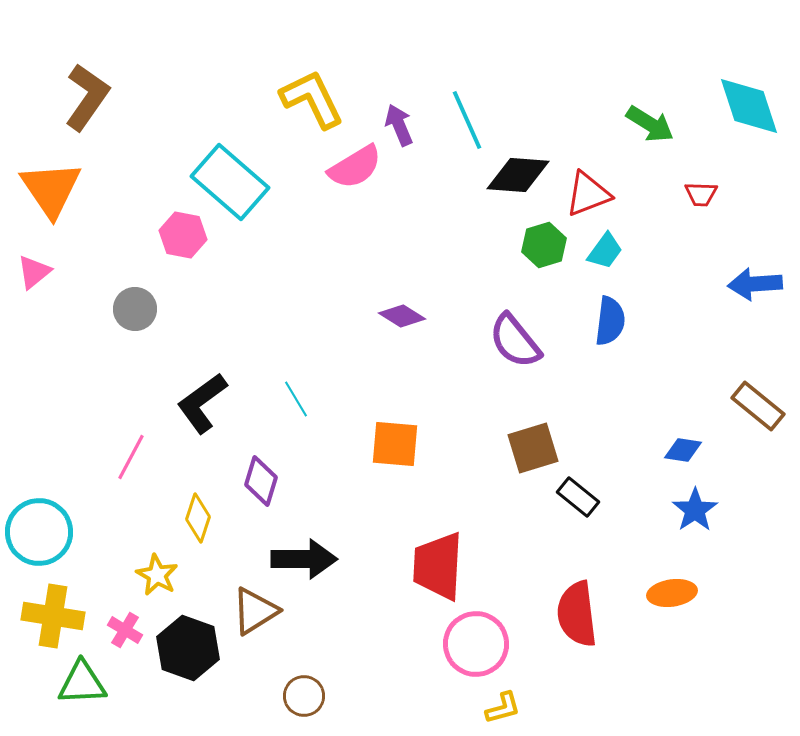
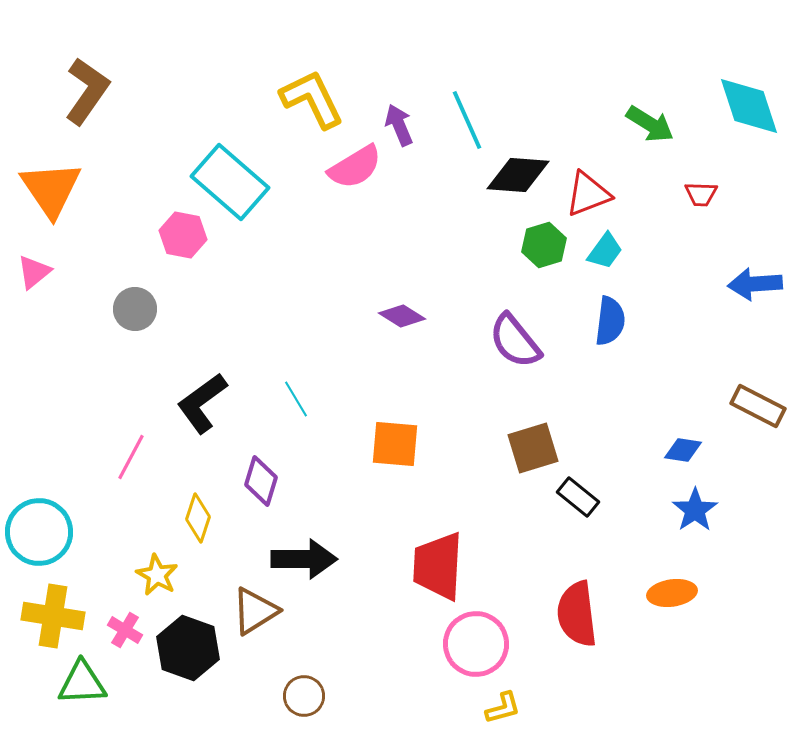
brown L-shape at (87, 97): moved 6 px up
brown rectangle at (758, 406): rotated 12 degrees counterclockwise
